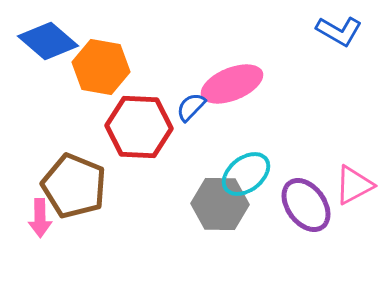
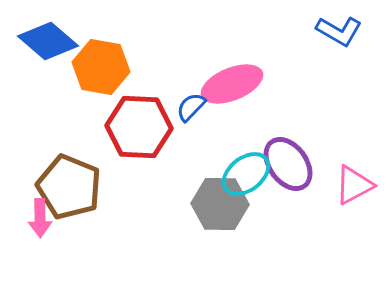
brown pentagon: moved 5 px left, 1 px down
purple ellipse: moved 18 px left, 41 px up
